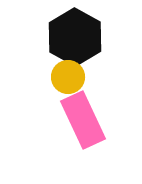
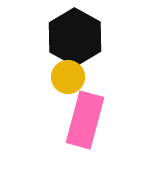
pink rectangle: moved 2 px right; rotated 40 degrees clockwise
